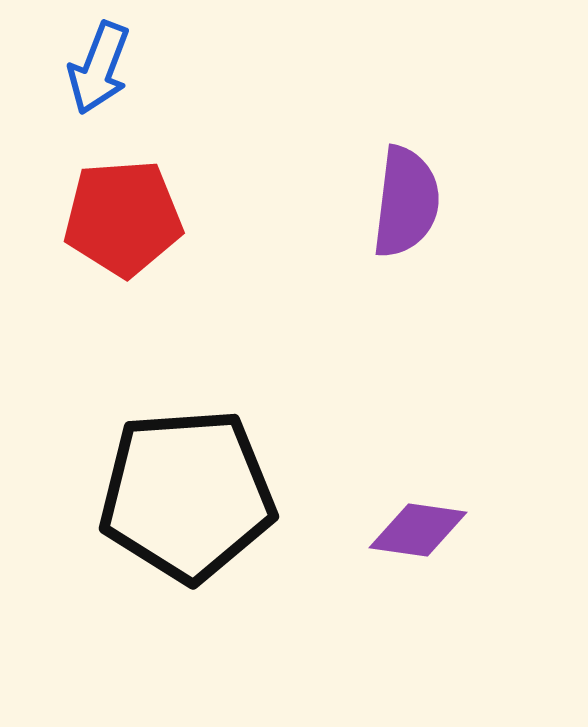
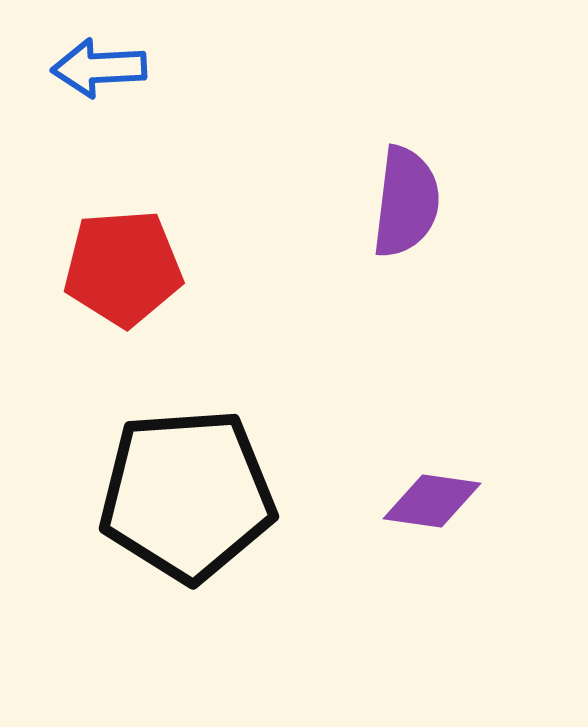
blue arrow: rotated 66 degrees clockwise
red pentagon: moved 50 px down
purple diamond: moved 14 px right, 29 px up
